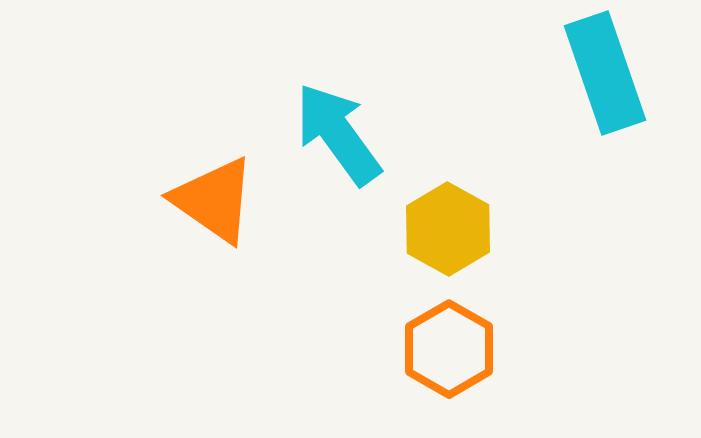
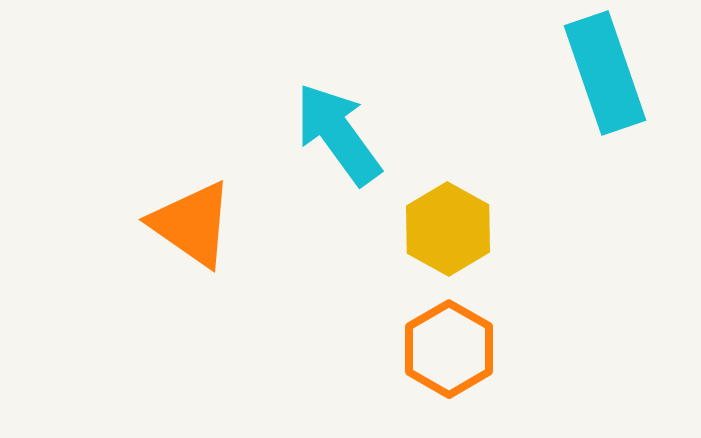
orange triangle: moved 22 px left, 24 px down
